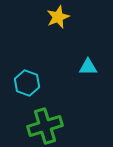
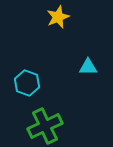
green cross: rotated 8 degrees counterclockwise
